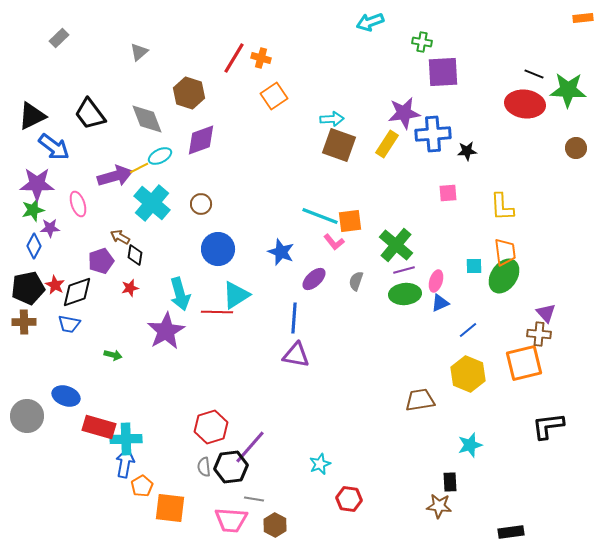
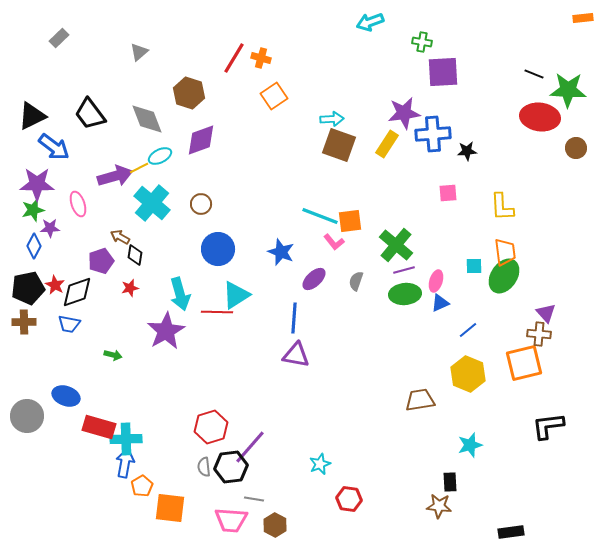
red ellipse at (525, 104): moved 15 px right, 13 px down
